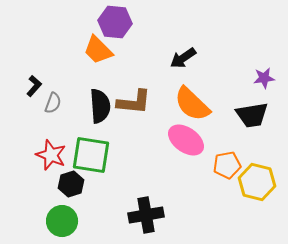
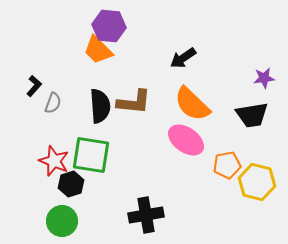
purple hexagon: moved 6 px left, 4 px down
red star: moved 3 px right, 6 px down
